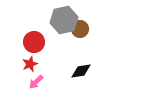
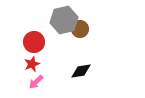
red star: moved 2 px right
